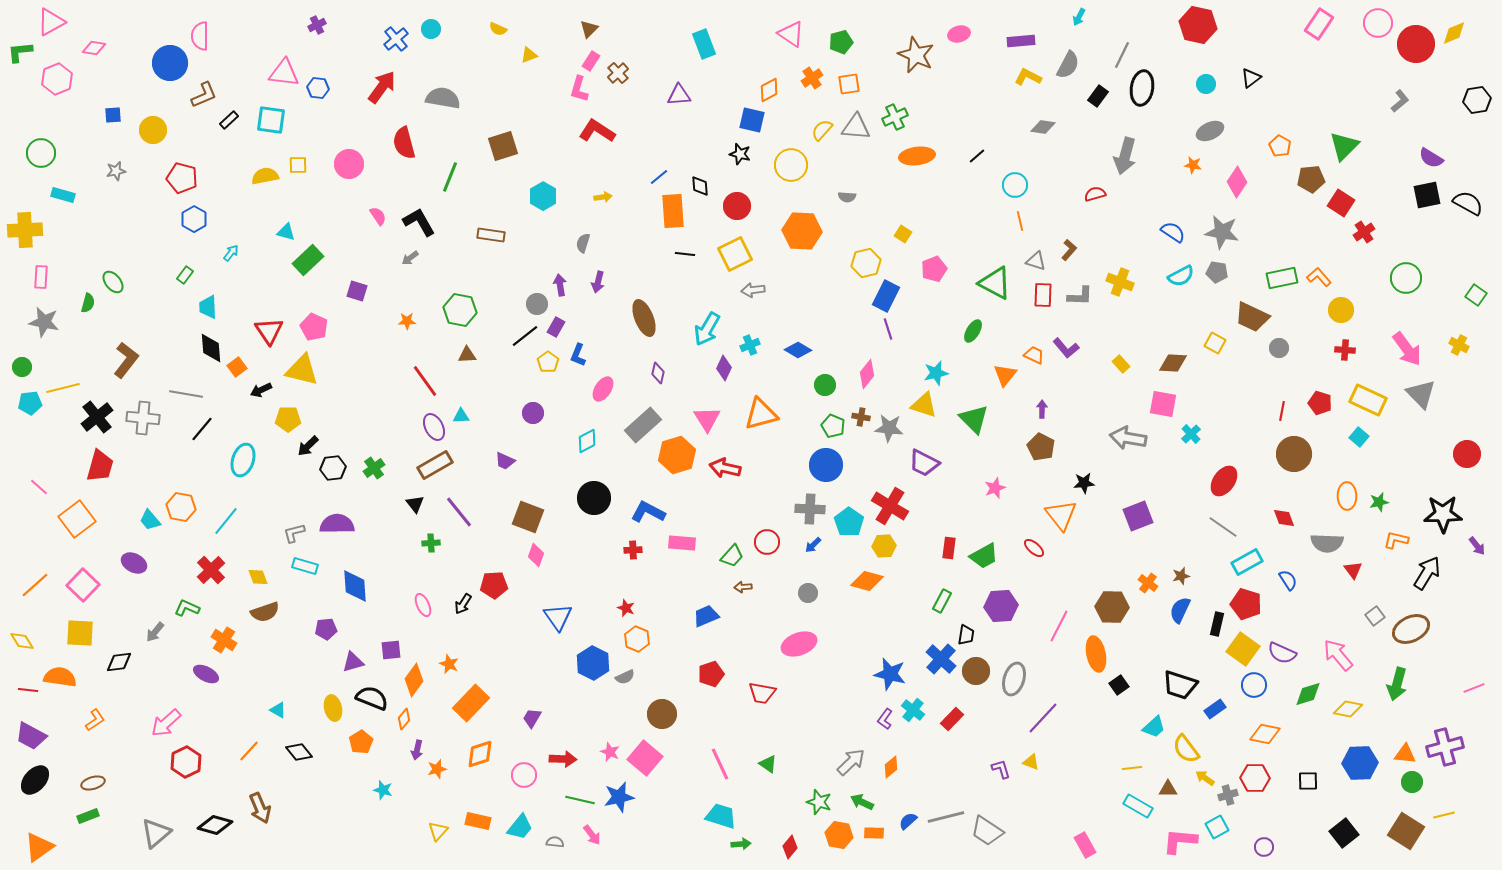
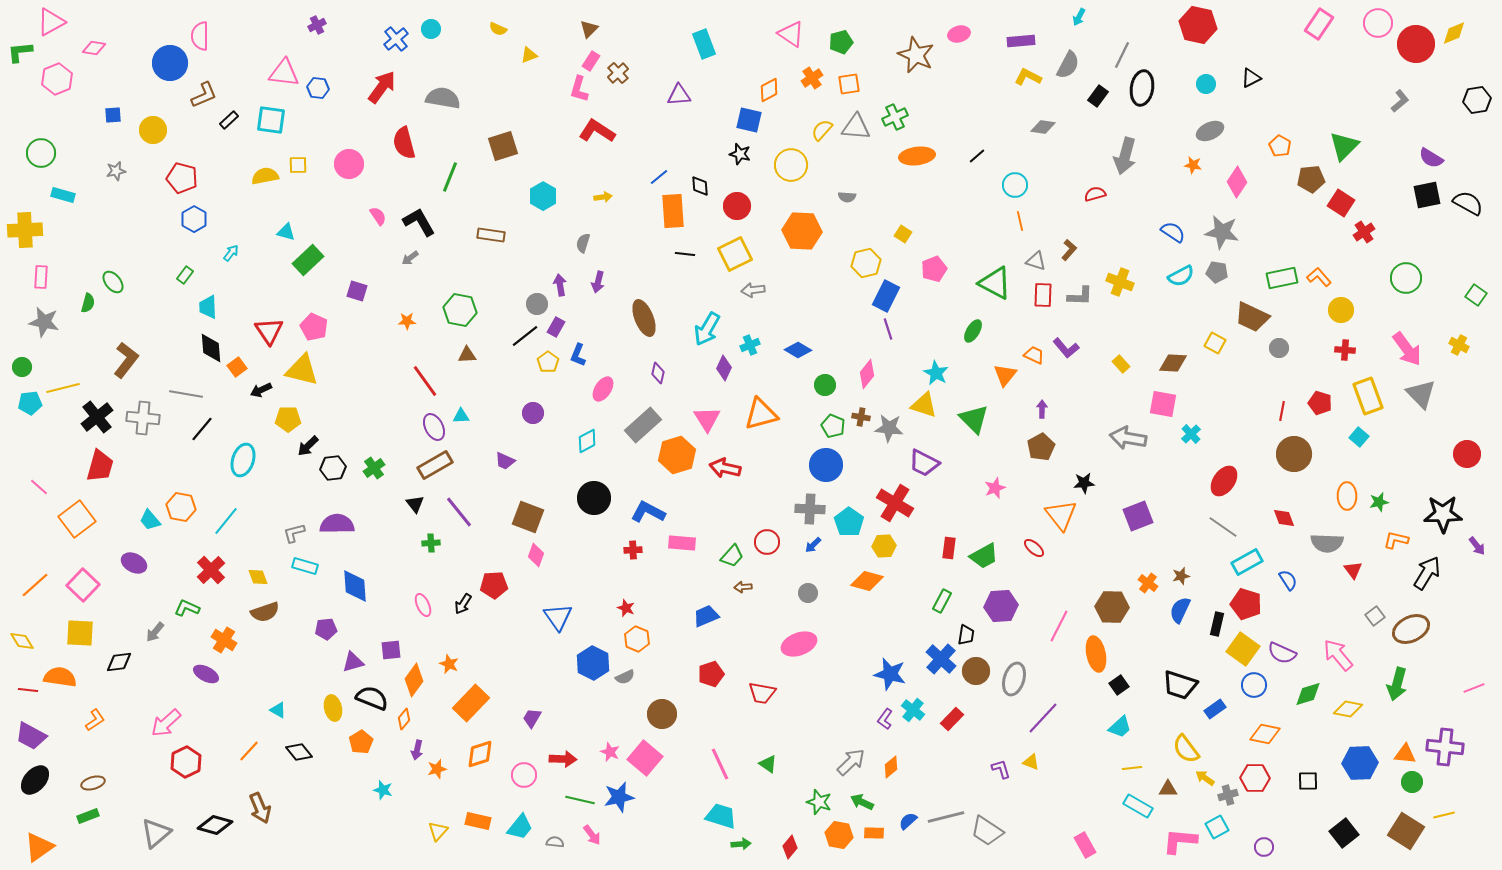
black triangle at (1251, 78): rotated 10 degrees clockwise
blue square at (752, 120): moved 3 px left
cyan star at (936, 373): rotated 30 degrees counterclockwise
yellow rectangle at (1368, 400): moved 4 px up; rotated 45 degrees clockwise
brown pentagon at (1041, 447): rotated 16 degrees clockwise
red cross at (890, 506): moved 5 px right, 3 px up
cyan trapezoid at (1154, 727): moved 34 px left
purple cross at (1445, 747): rotated 21 degrees clockwise
